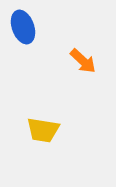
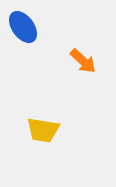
blue ellipse: rotated 16 degrees counterclockwise
